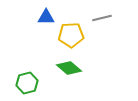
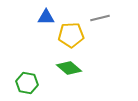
gray line: moved 2 px left
green hexagon: rotated 25 degrees clockwise
